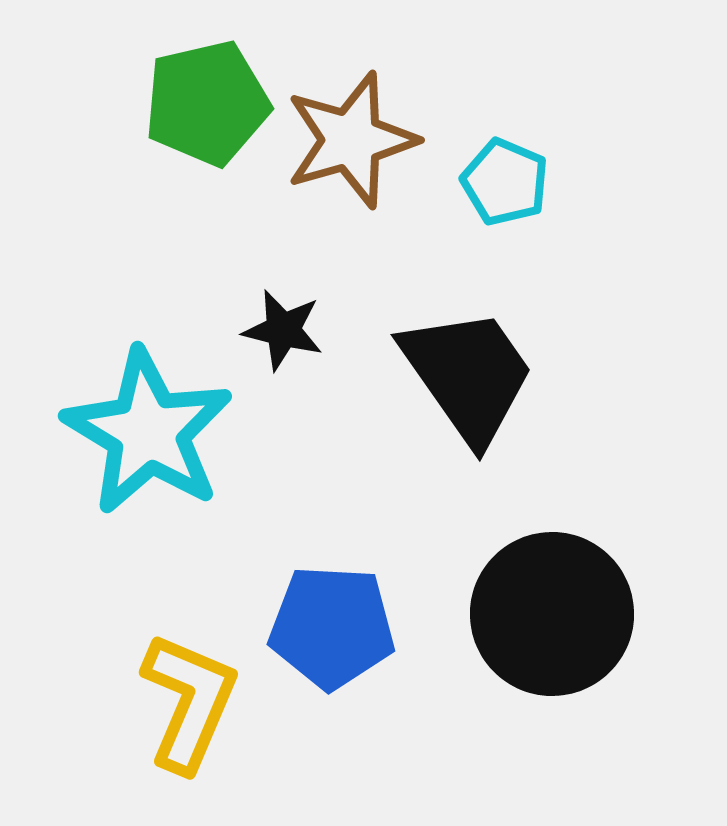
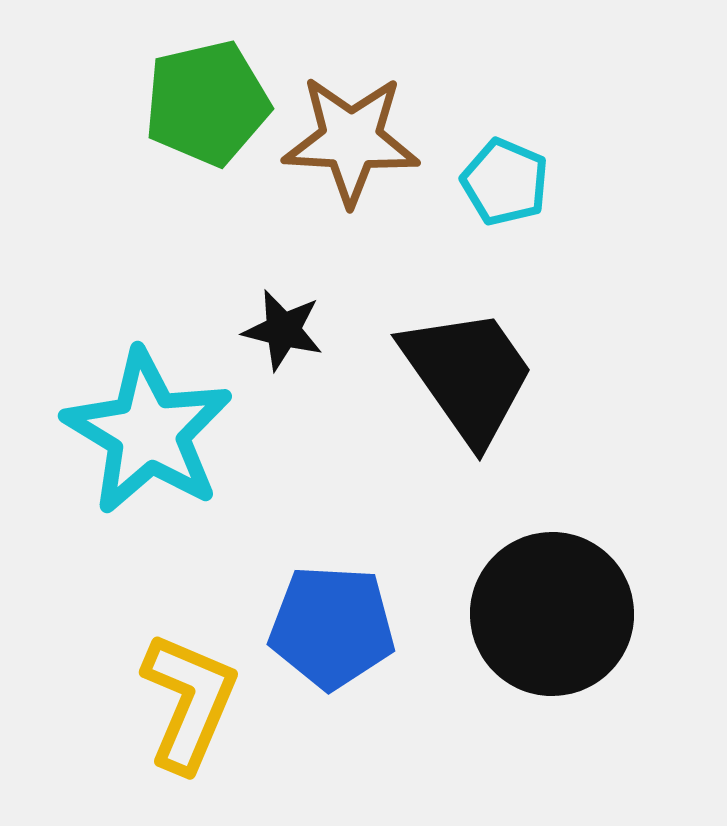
brown star: rotated 19 degrees clockwise
